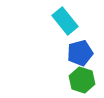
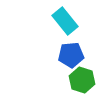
blue pentagon: moved 9 px left, 2 px down; rotated 10 degrees clockwise
